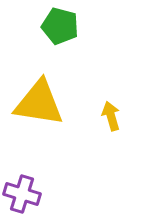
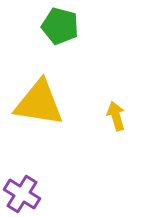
yellow arrow: moved 5 px right
purple cross: rotated 15 degrees clockwise
